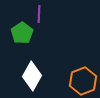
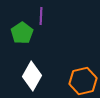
purple line: moved 2 px right, 2 px down
orange hexagon: rotated 8 degrees clockwise
